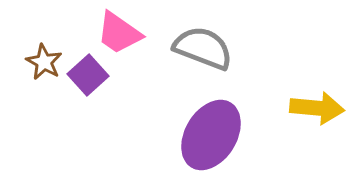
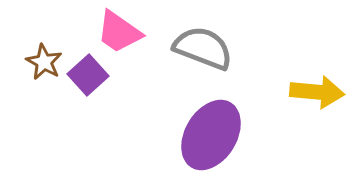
pink trapezoid: moved 1 px up
yellow arrow: moved 16 px up
